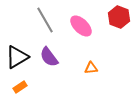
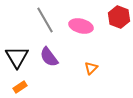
pink ellipse: rotated 30 degrees counterclockwise
black triangle: rotated 30 degrees counterclockwise
orange triangle: rotated 40 degrees counterclockwise
